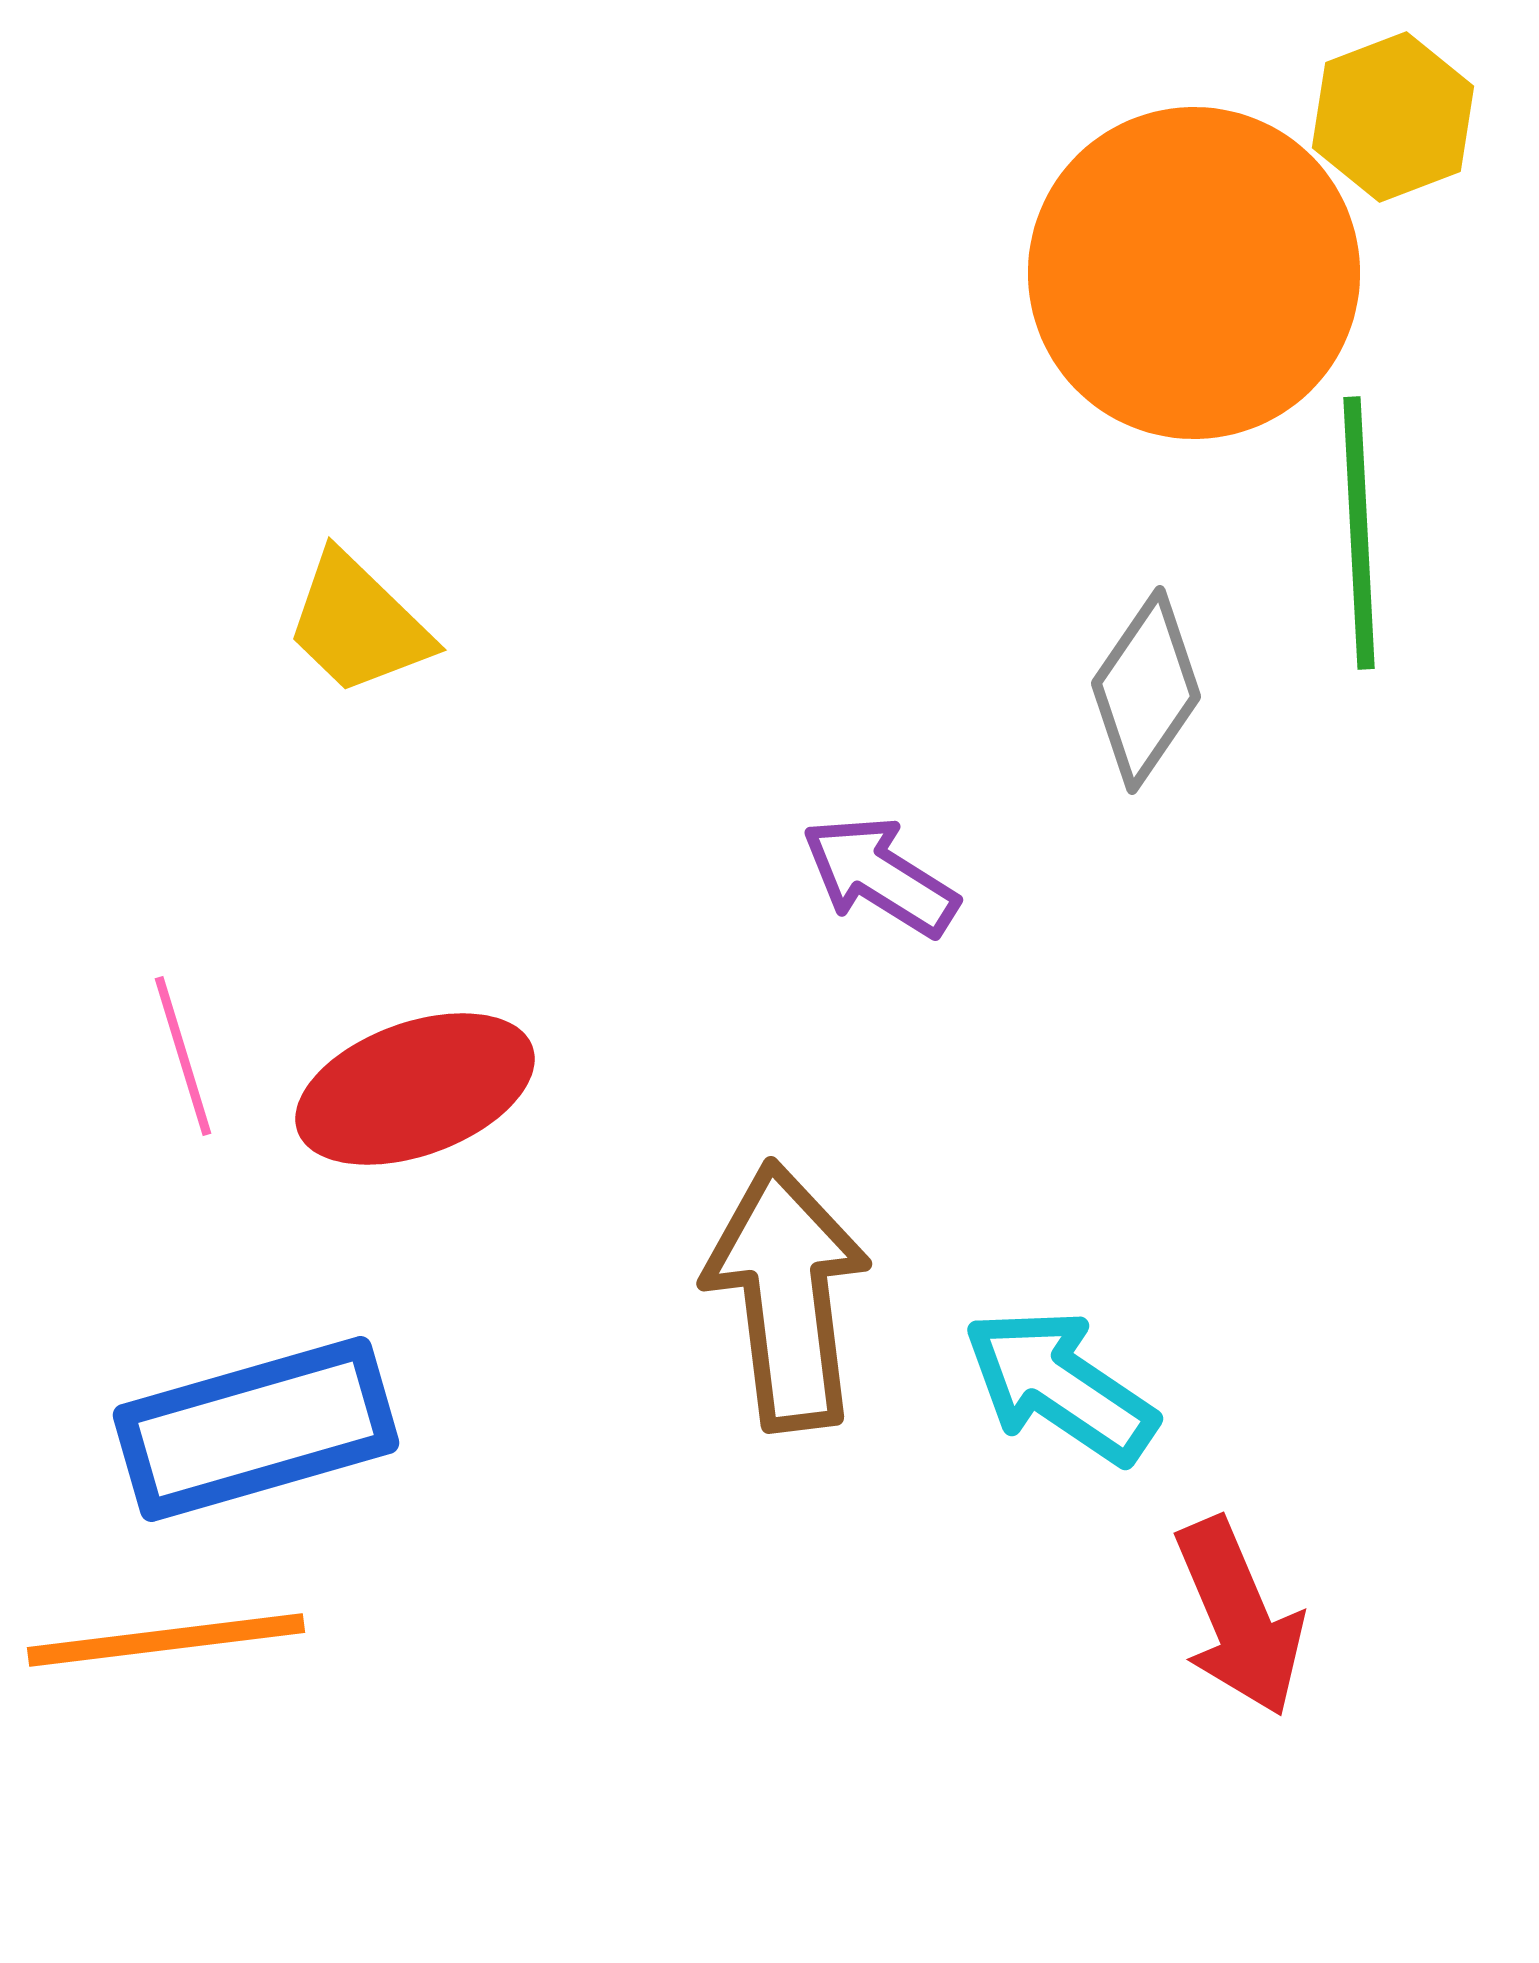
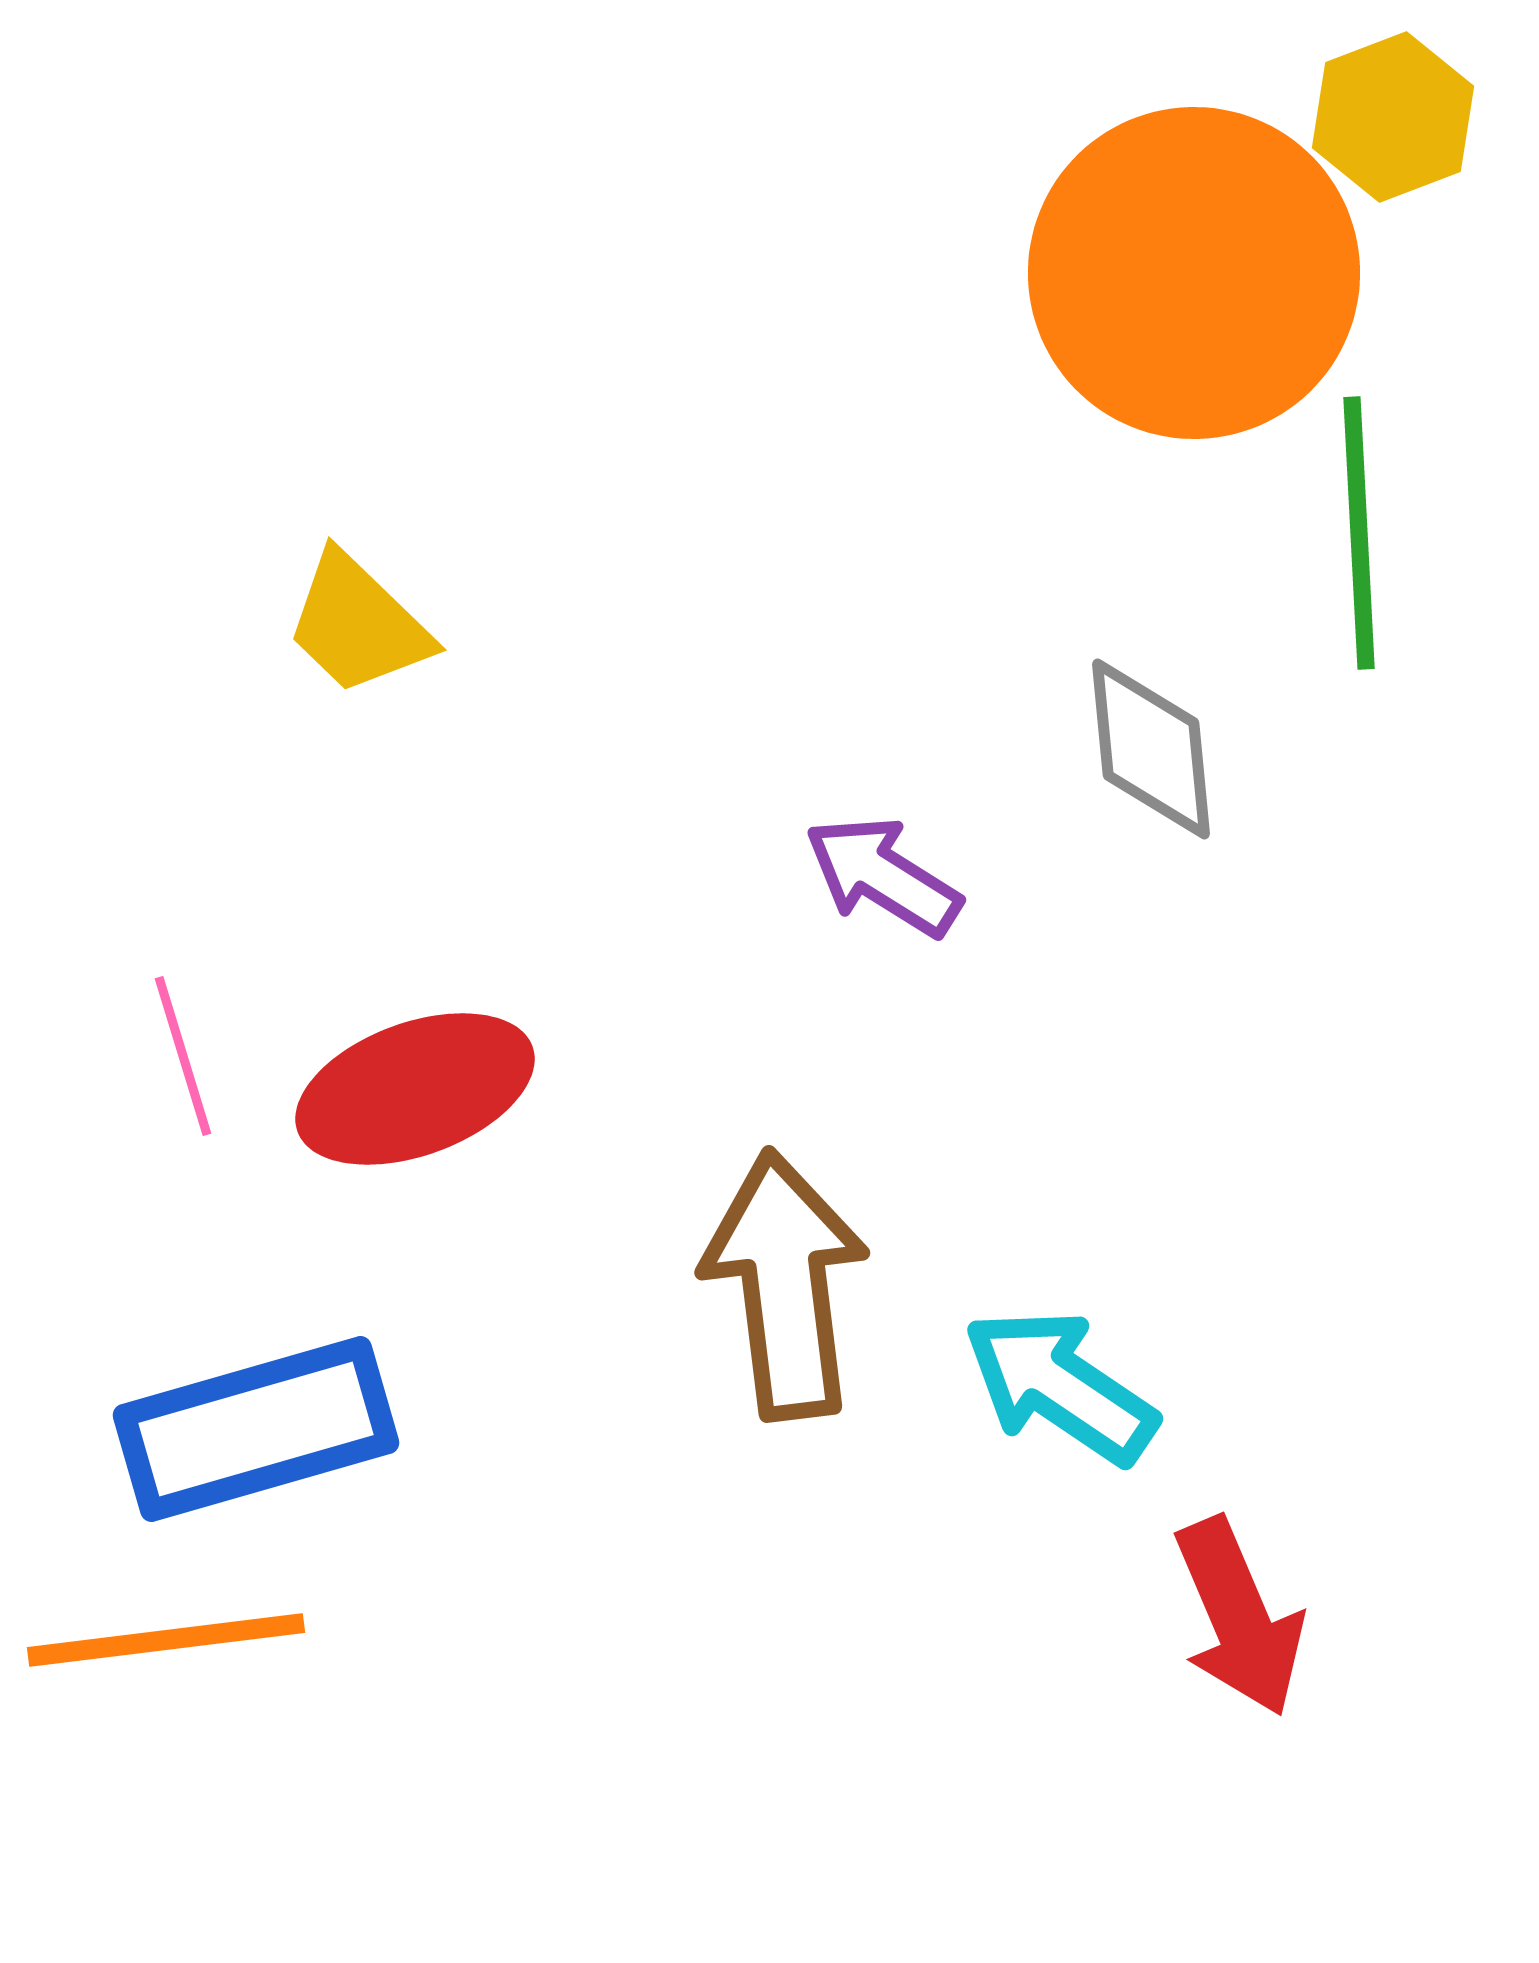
gray diamond: moved 5 px right, 59 px down; rotated 40 degrees counterclockwise
purple arrow: moved 3 px right
brown arrow: moved 2 px left, 11 px up
